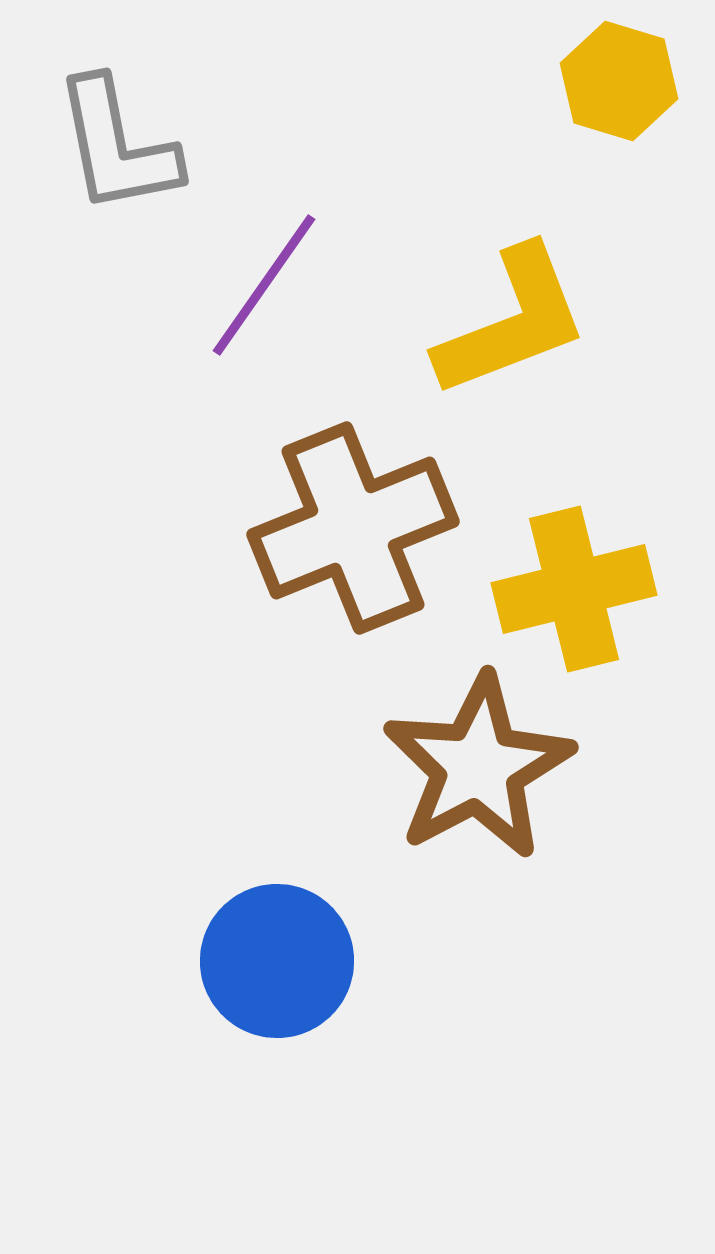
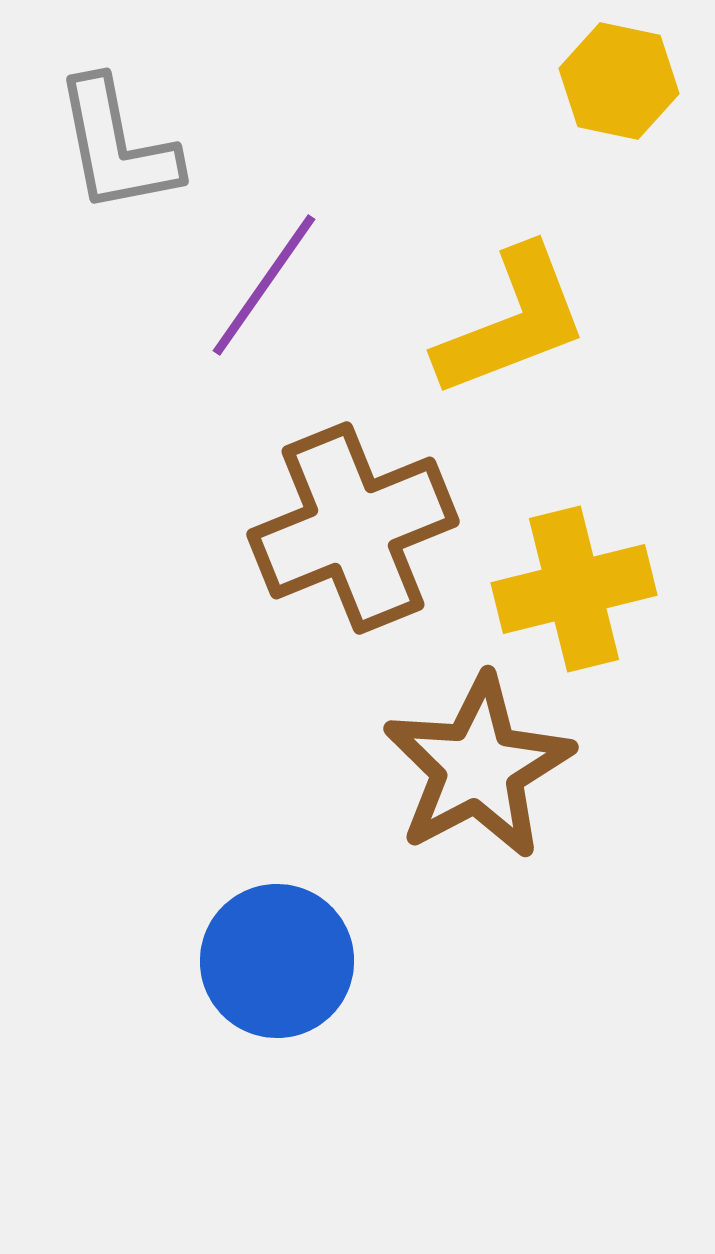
yellow hexagon: rotated 5 degrees counterclockwise
